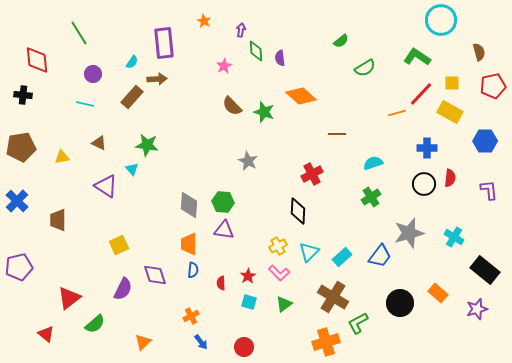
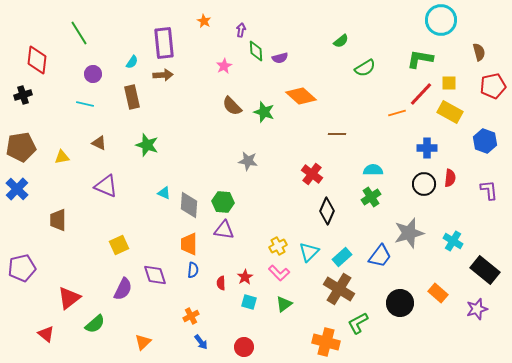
green L-shape at (417, 57): moved 3 px right, 2 px down; rotated 24 degrees counterclockwise
purple semicircle at (280, 58): rotated 98 degrees counterclockwise
red diamond at (37, 60): rotated 12 degrees clockwise
brown arrow at (157, 79): moved 6 px right, 4 px up
yellow square at (452, 83): moved 3 px left
black cross at (23, 95): rotated 24 degrees counterclockwise
brown rectangle at (132, 97): rotated 55 degrees counterclockwise
blue hexagon at (485, 141): rotated 20 degrees clockwise
green star at (147, 145): rotated 10 degrees clockwise
gray star at (248, 161): rotated 18 degrees counterclockwise
cyan semicircle at (373, 163): moved 7 px down; rotated 18 degrees clockwise
cyan triangle at (132, 169): moved 32 px right, 24 px down; rotated 24 degrees counterclockwise
red cross at (312, 174): rotated 25 degrees counterclockwise
purple triangle at (106, 186): rotated 10 degrees counterclockwise
blue cross at (17, 201): moved 12 px up
black diamond at (298, 211): moved 29 px right; rotated 20 degrees clockwise
cyan cross at (454, 237): moved 1 px left, 4 px down
purple pentagon at (19, 267): moved 3 px right, 1 px down
red star at (248, 276): moved 3 px left, 1 px down
brown cross at (333, 297): moved 6 px right, 8 px up
orange cross at (326, 342): rotated 32 degrees clockwise
